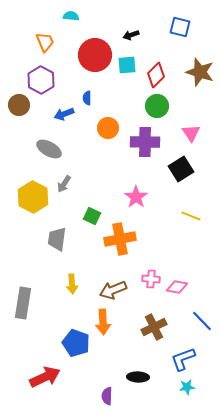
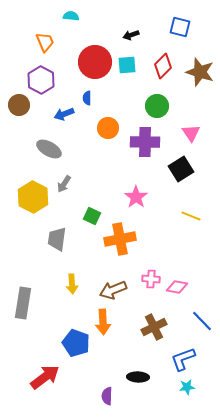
red circle: moved 7 px down
red diamond: moved 7 px right, 9 px up
red arrow: rotated 12 degrees counterclockwise
